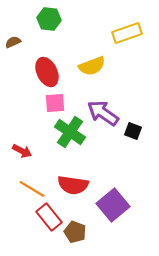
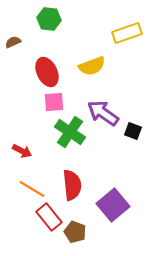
pink square: moved 1 px left, 1 px up
red semicircle: moved 1 px left; rotated 104 degrees counterclockwise
